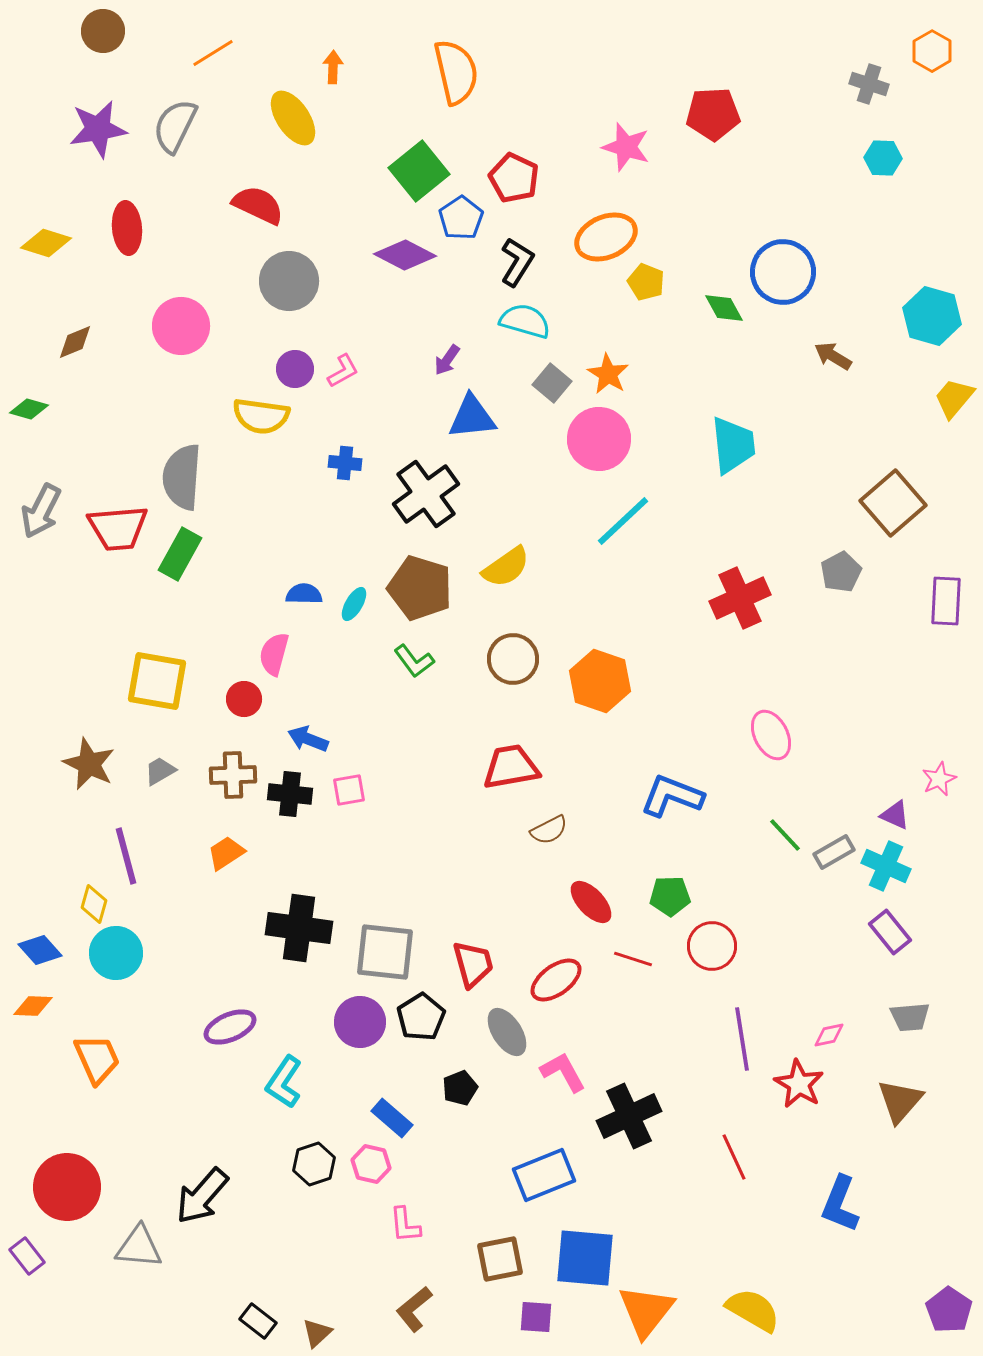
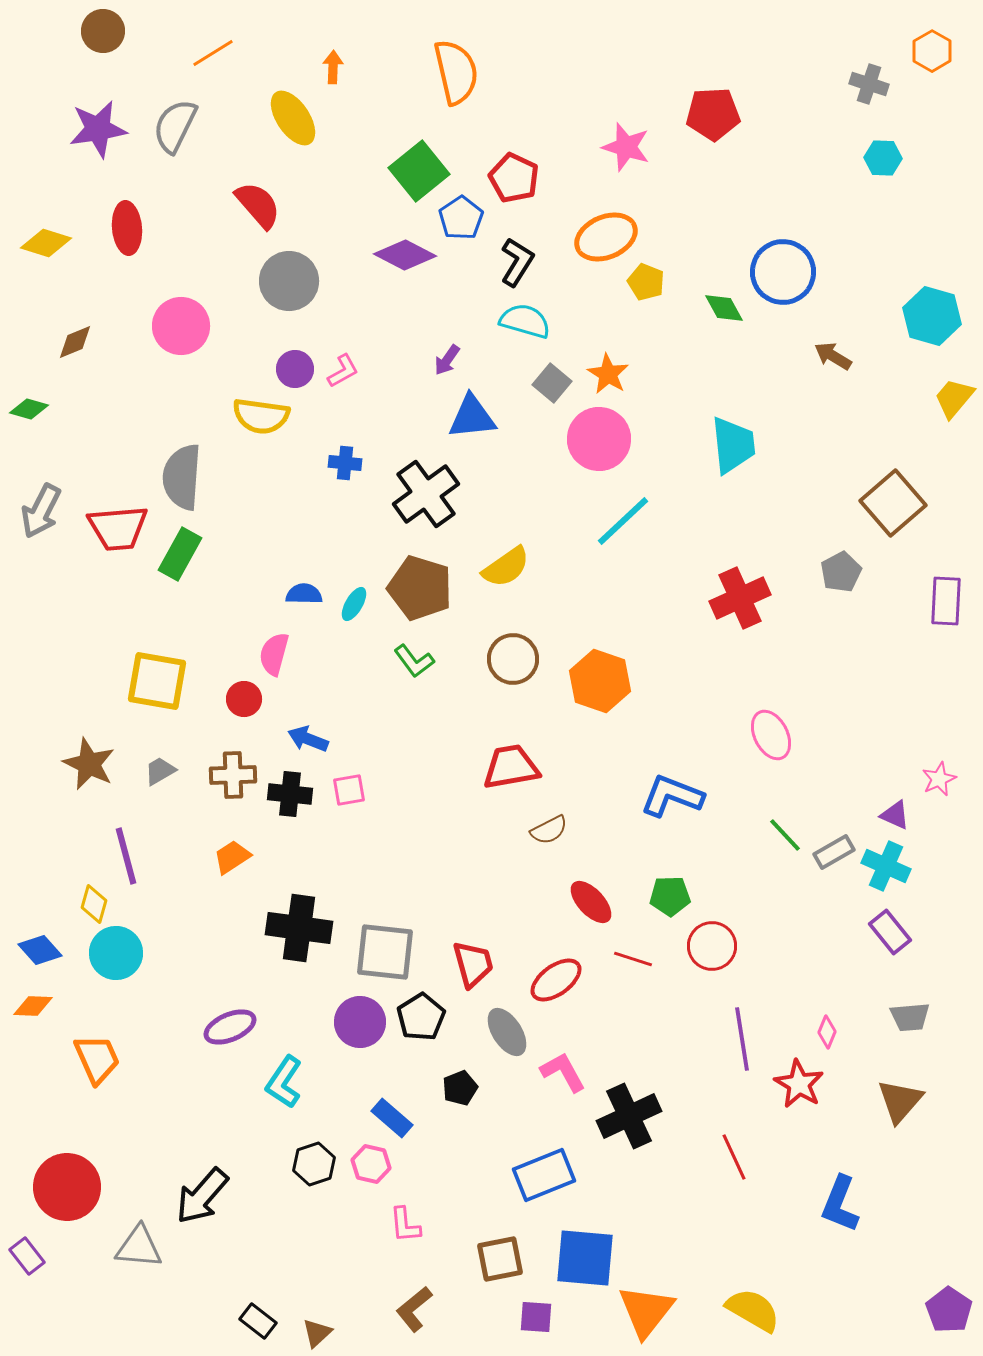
red semicircle at (258, 205): rotated 24 degrees clockwise
orange trapezoid at (226, 853): moved 6 px right, 4 px down
pink diamond at (829, 1035): moved 2 px left, 3 px up; rotated 56 degrees counterclockwise
